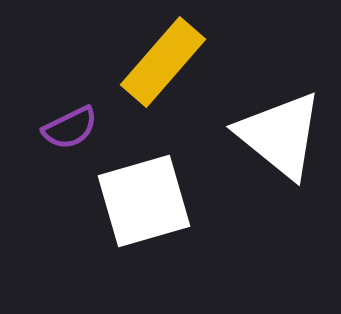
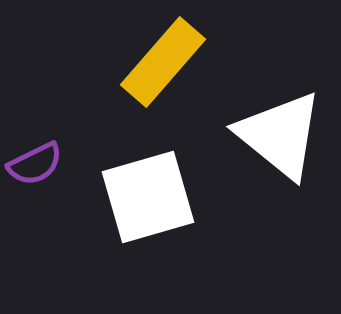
purple semicircle: moved 35 px left, 36 px down
white square: moved 4 px right, 4 px up
